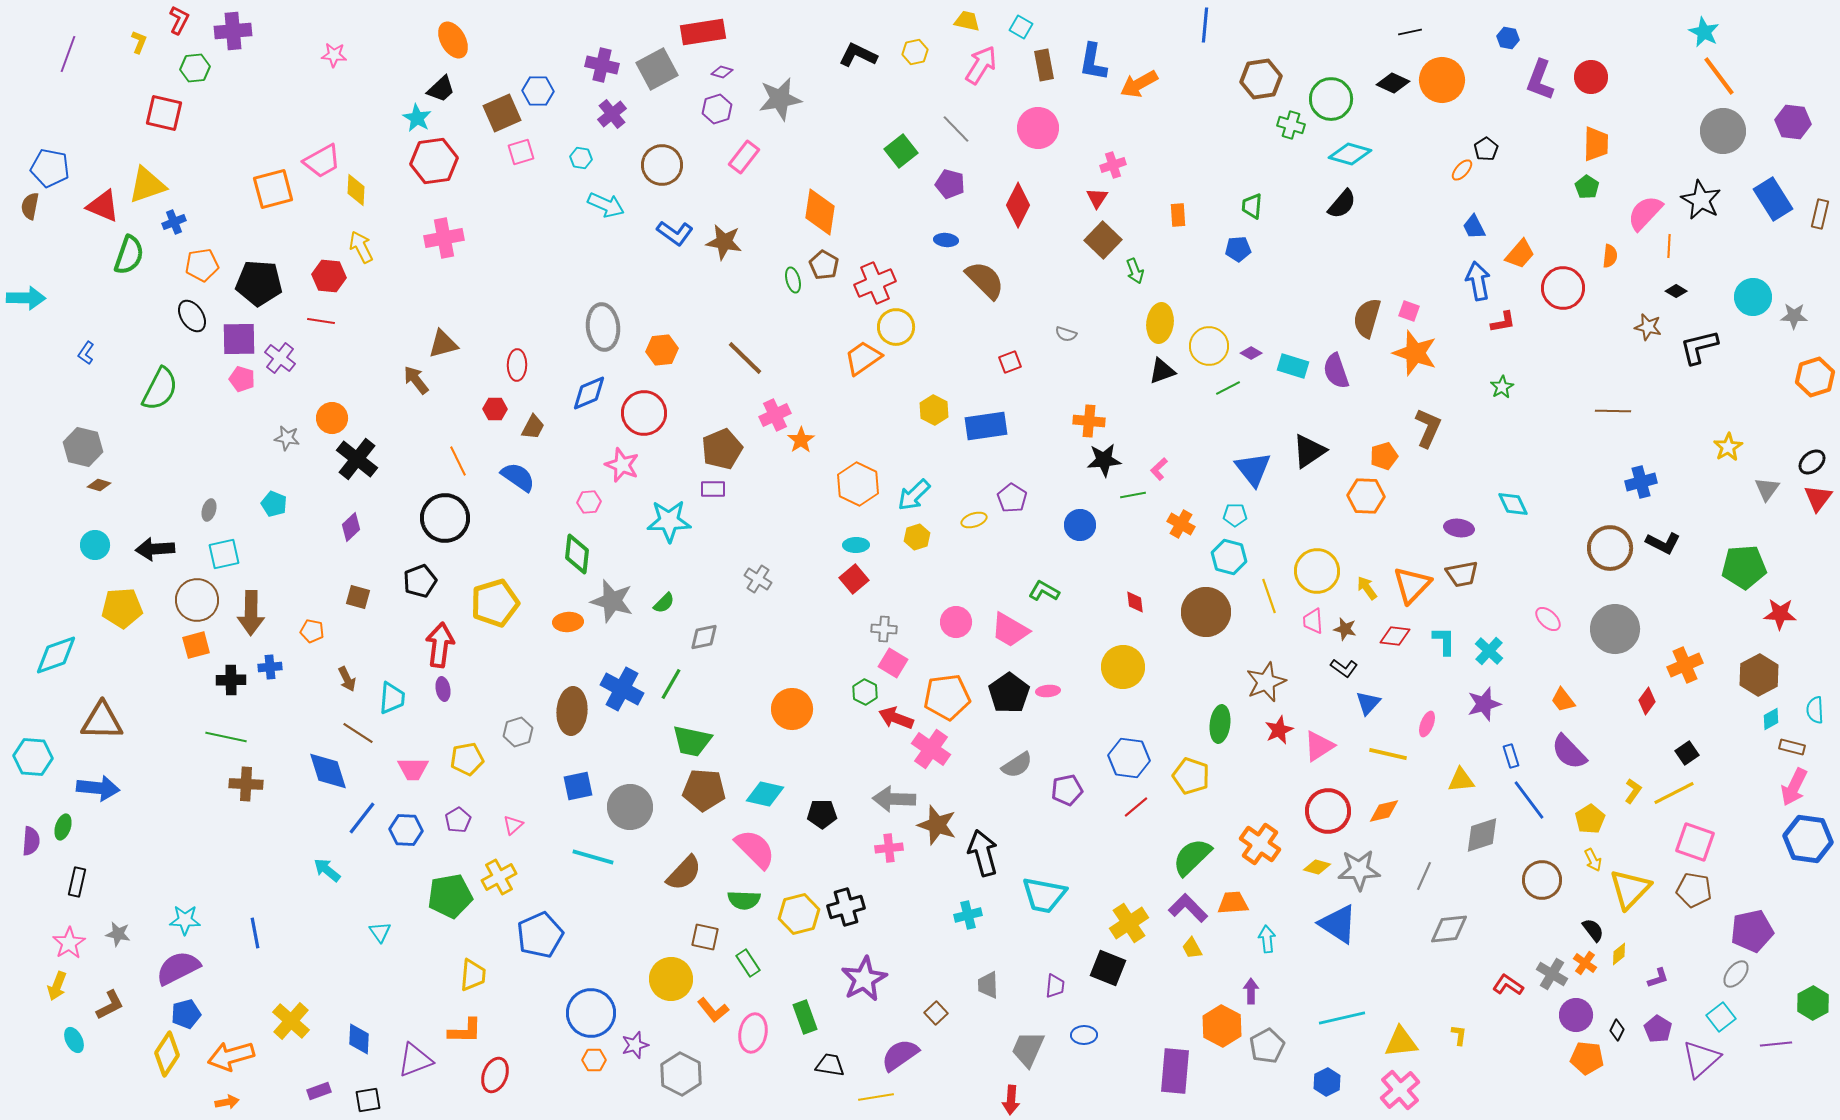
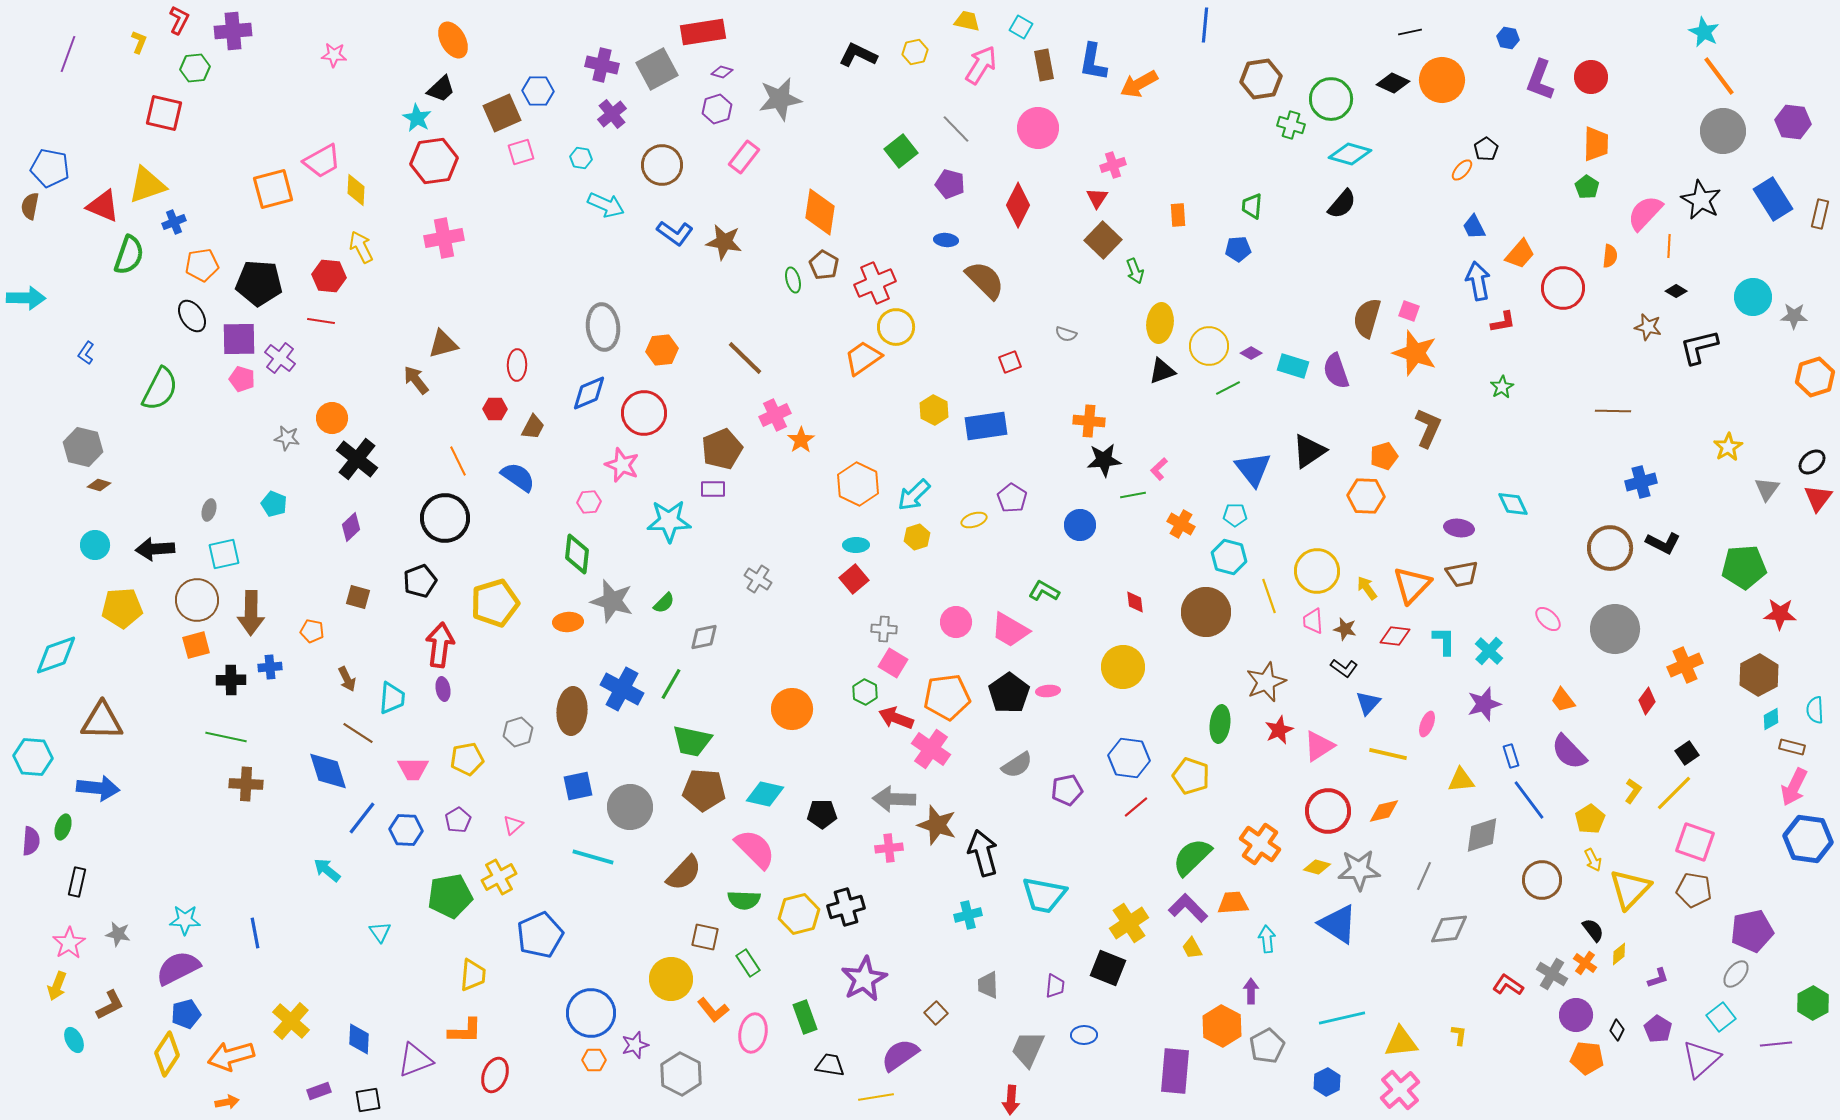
yellow line at (1674, 793): rotated 18 degrees counterclockwise
